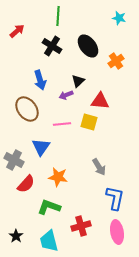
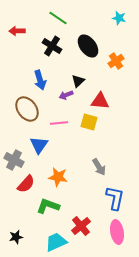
green line: moved 2 px down; rotated 60 degrees counterclockwise
red arrow: rotated 140 degrees counterclockwise
pink line: moved 3 px left, 1 px up
blue triangle: moved 2 px left, 2 px up
green L-shape: moved 1 px left, 1 px up
red cross: rotated 24 degrees counterclockwise
black star: moved 1 px down; rotated 24 degrees clockwise
cyan trapezoid: moved 7 px right, 1 px down; rotated 80 degrees clockwise
